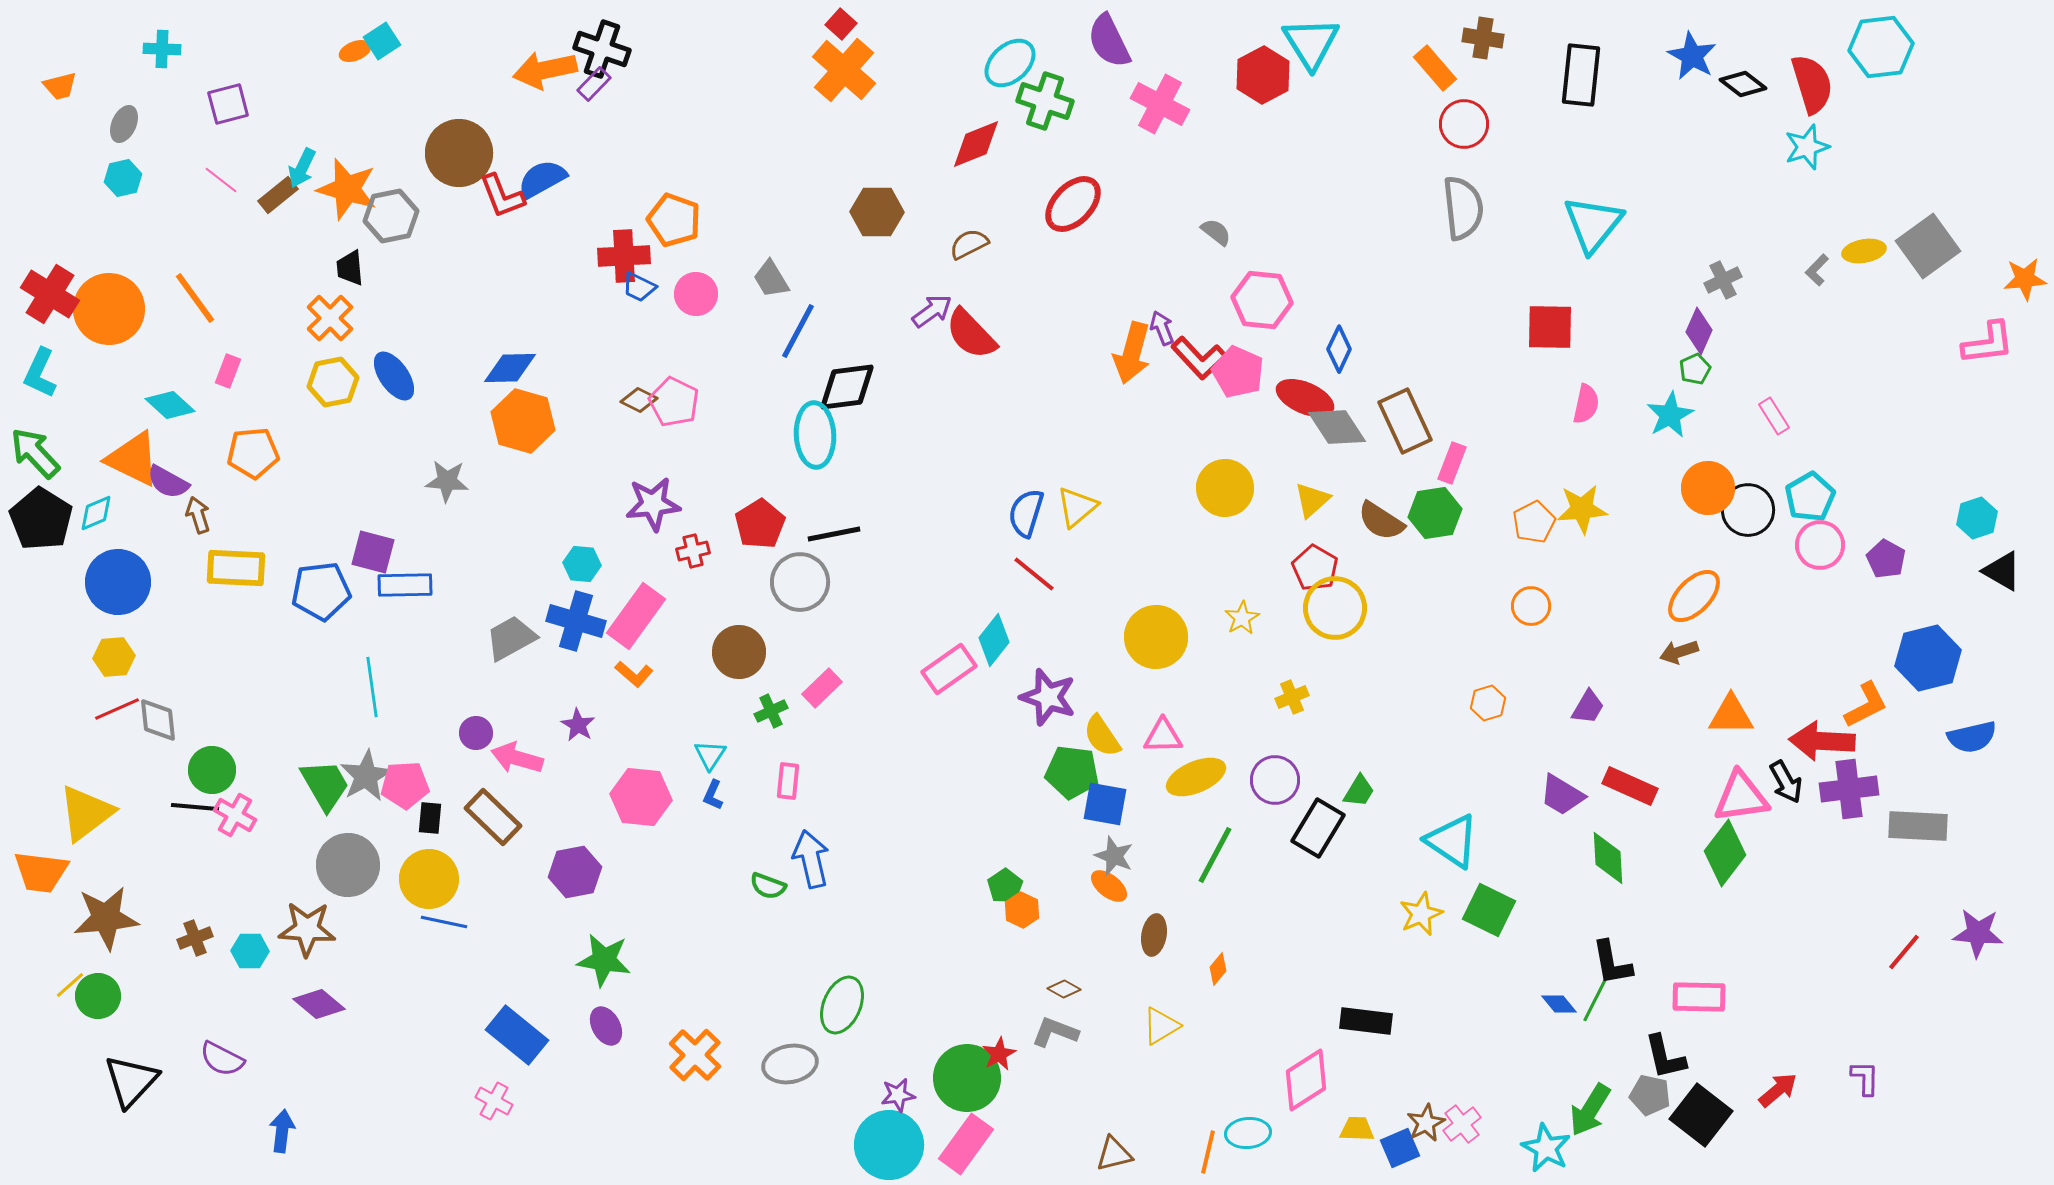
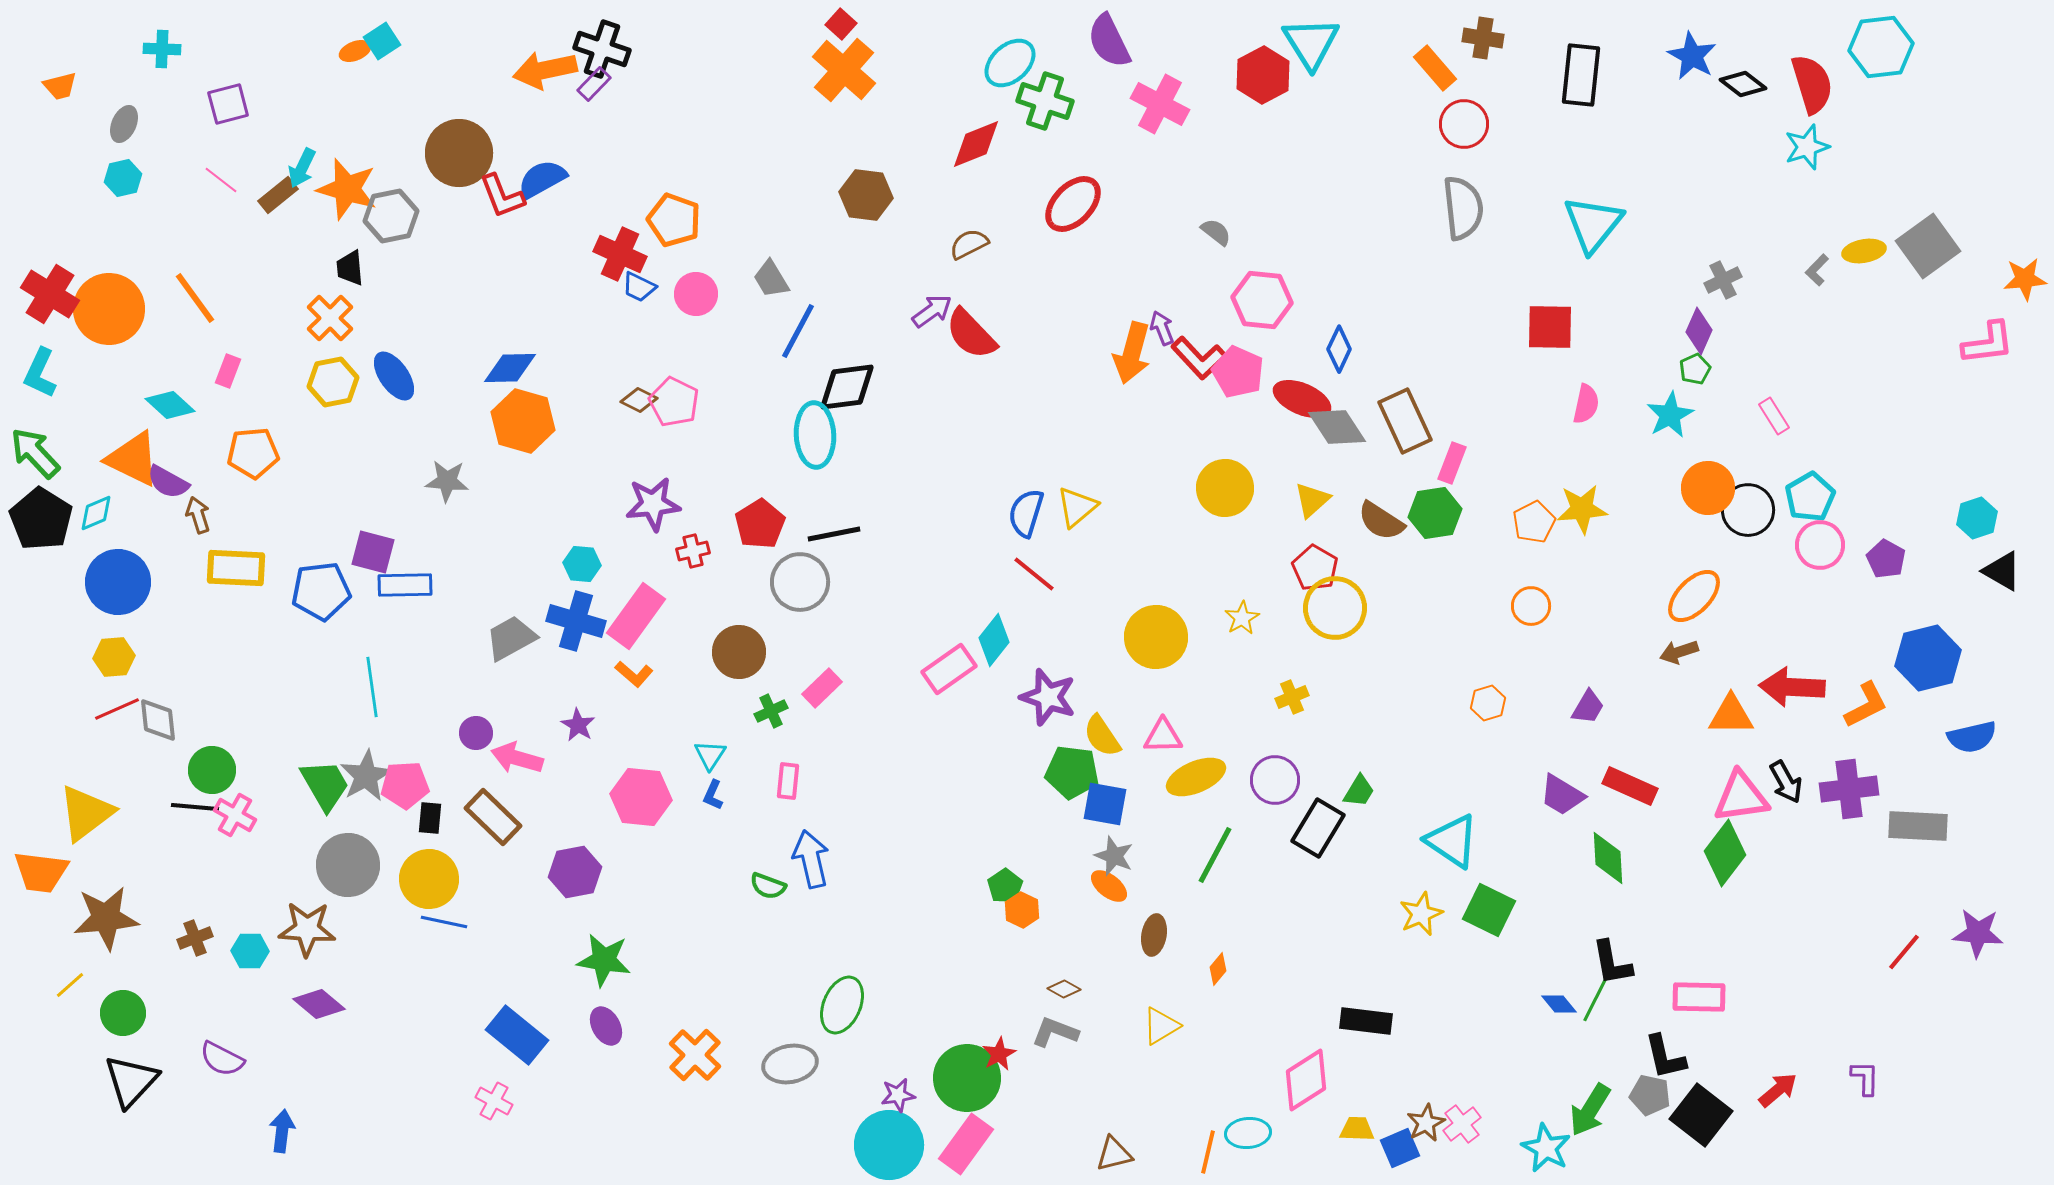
brown hexagon at (877, 212): moved 11 px left, 17 px up; rotated 6 degrees clockwise
red cross at (624, 256): moved 4 px left, 2 px up; rotated 27 degrees clockwise
red ellipse at (1305, 398): moved 3 px left, 1 px down
red arrow at (1822, 741): moved 30 px left, 54 px up
green circle at (98, 996): moved 25 px right, 17 px down
